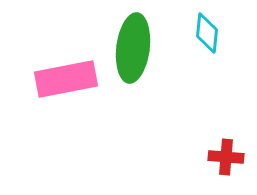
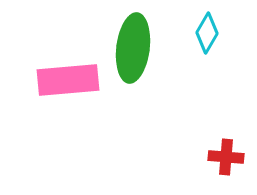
cyan diamond: rotated 24 degrees clockwise
pink rectangle: moved 2 px right, 1 px down; rotated 6 degrees clockwise
